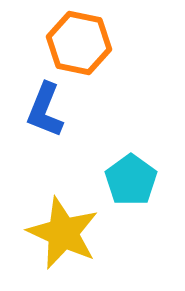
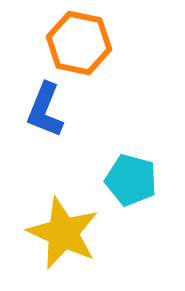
cyan pentagon: rotated 21 degrees counterclockwise
